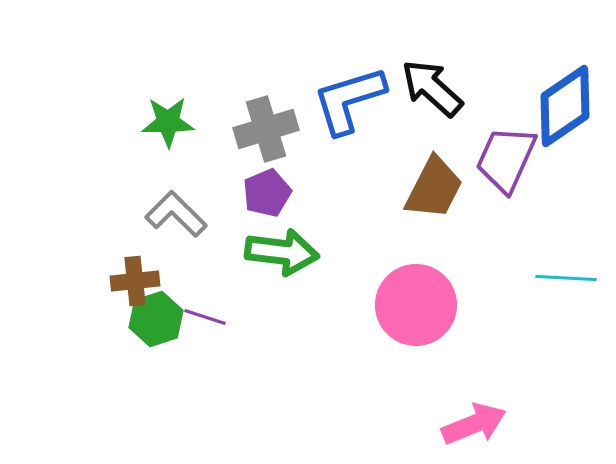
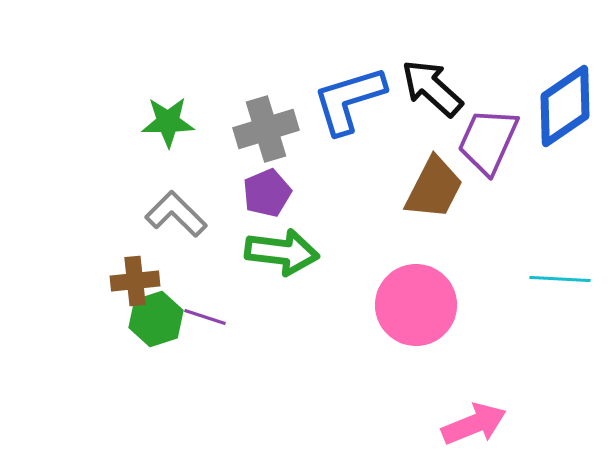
purple trapezoid: moved 18 px left, 18 px up
cyan line: moved 6 px left, 1 px down
